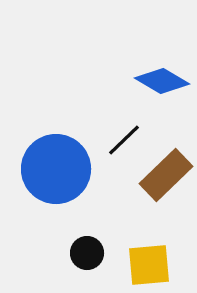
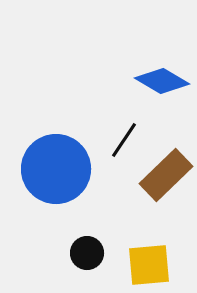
black line: rotated 12 degrees counterclockwise
